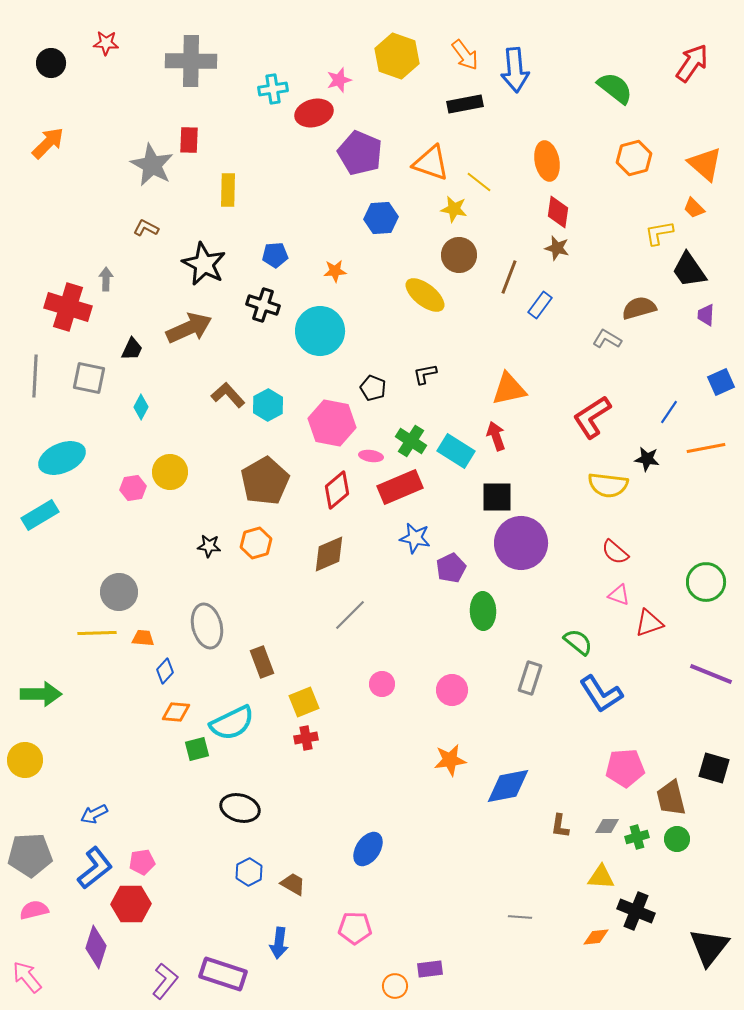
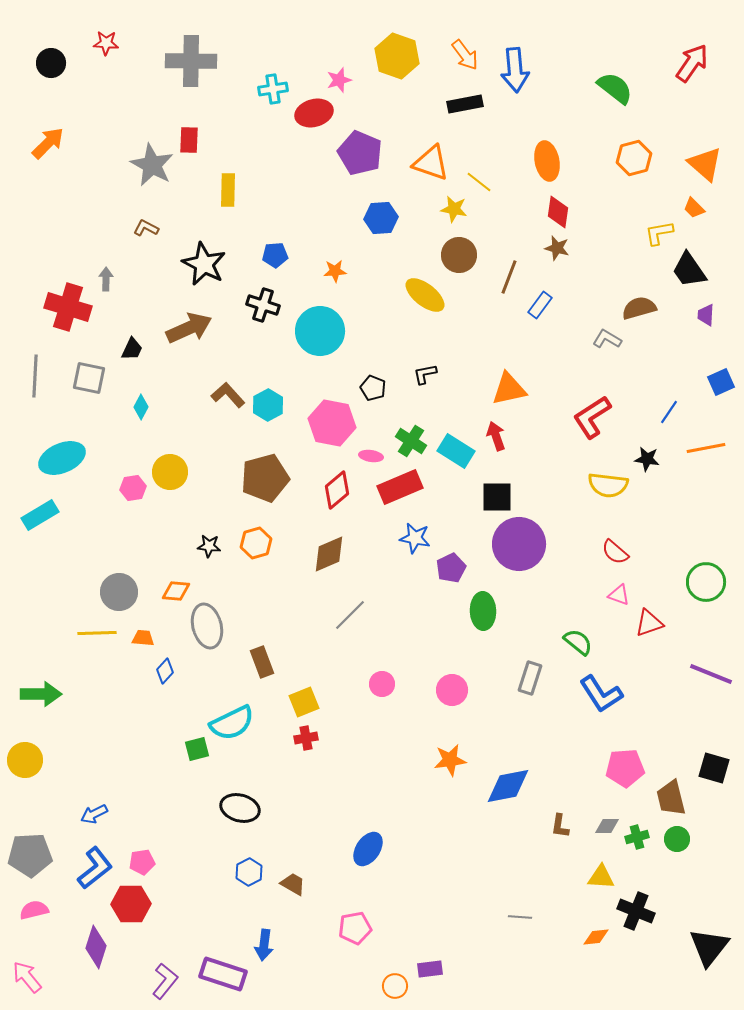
brown pentagon at (265, 481): moved 3 px up; rotated 15 degrees clockwise
purple circle at (521, 543): moved 2 px left, 1 px down
orange diamond at (176, 712): moved 121 px up
pink pentagon at (355, 928): rotated 12 degrees counterclockwise
blue arrow at (279, 943): moved 15 px left, 2 px down
